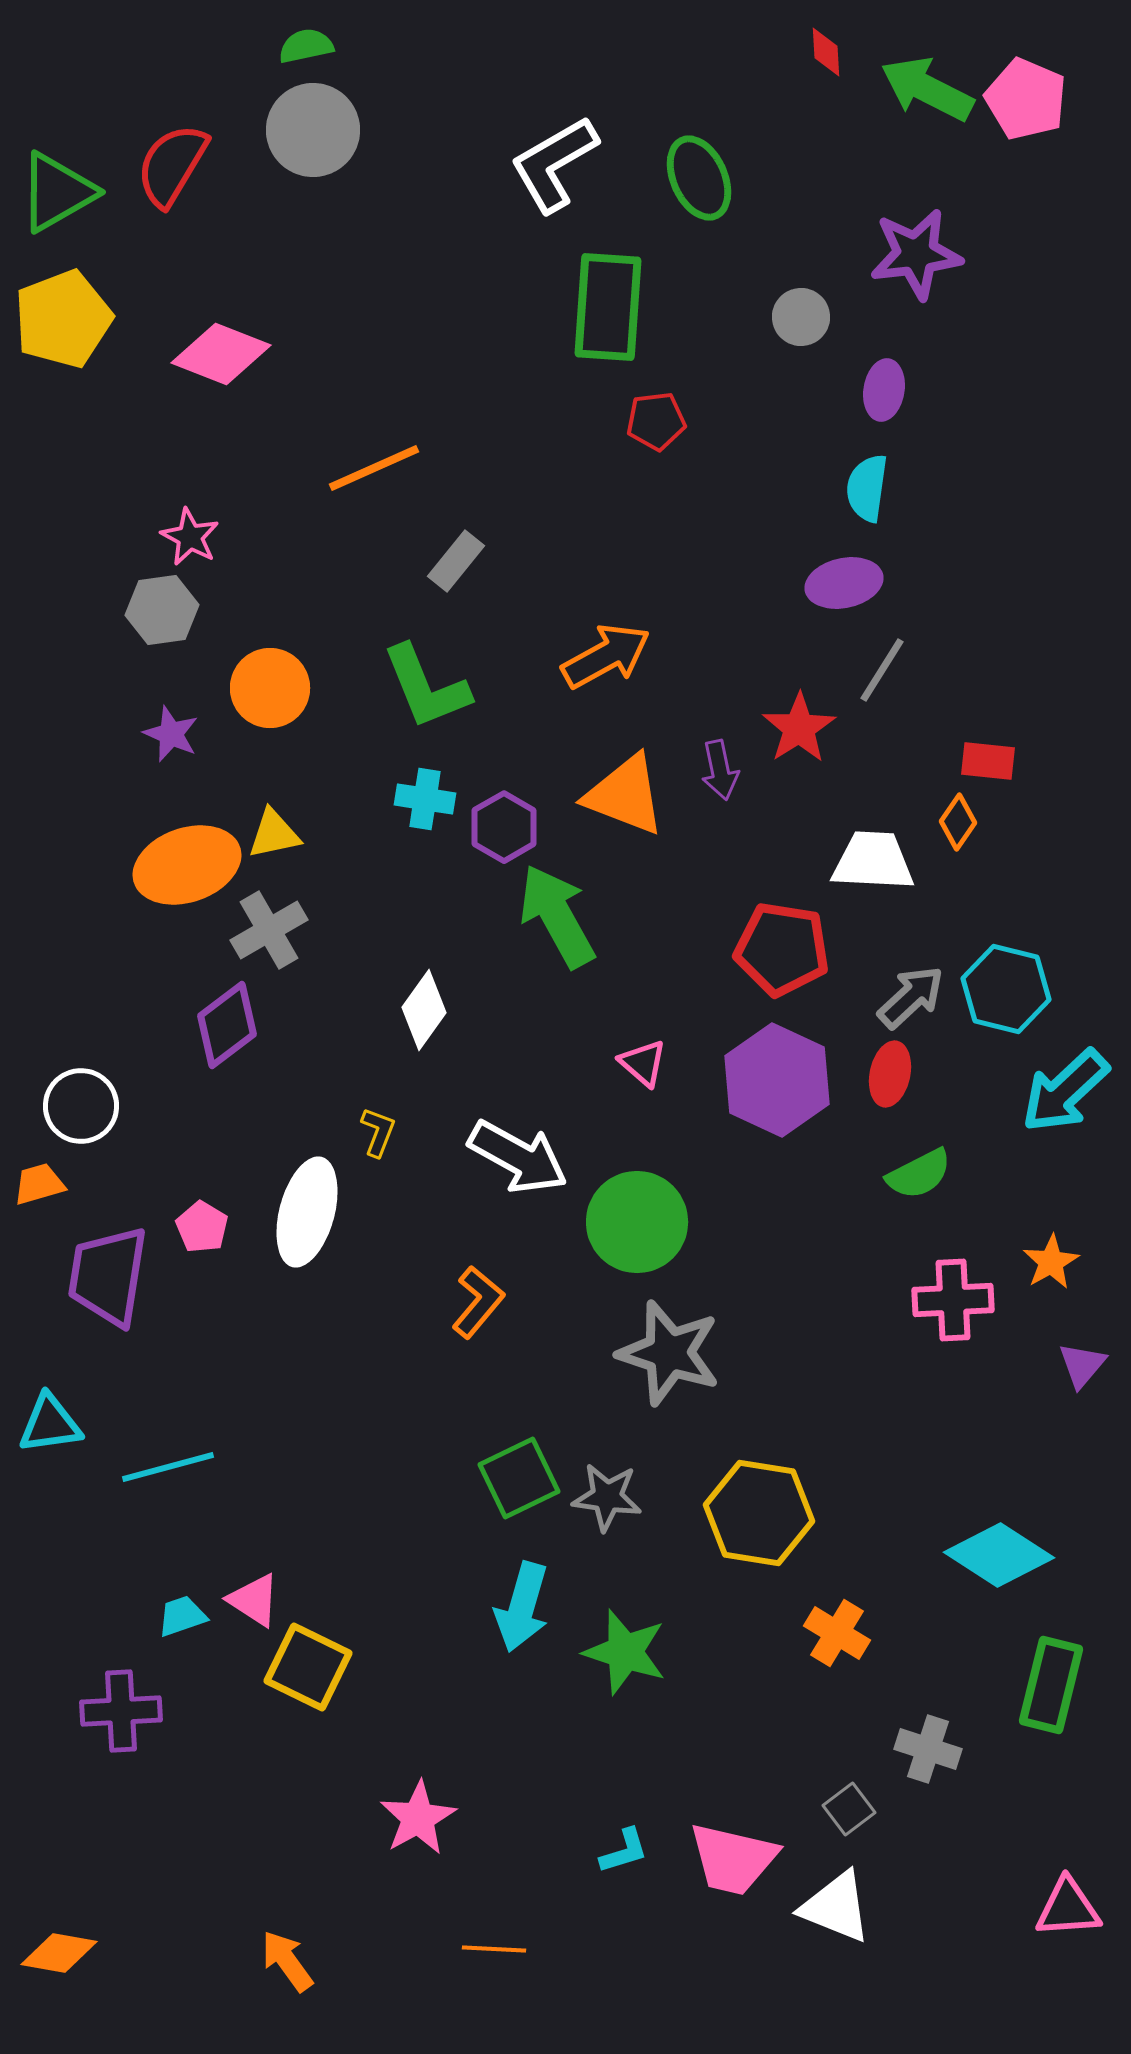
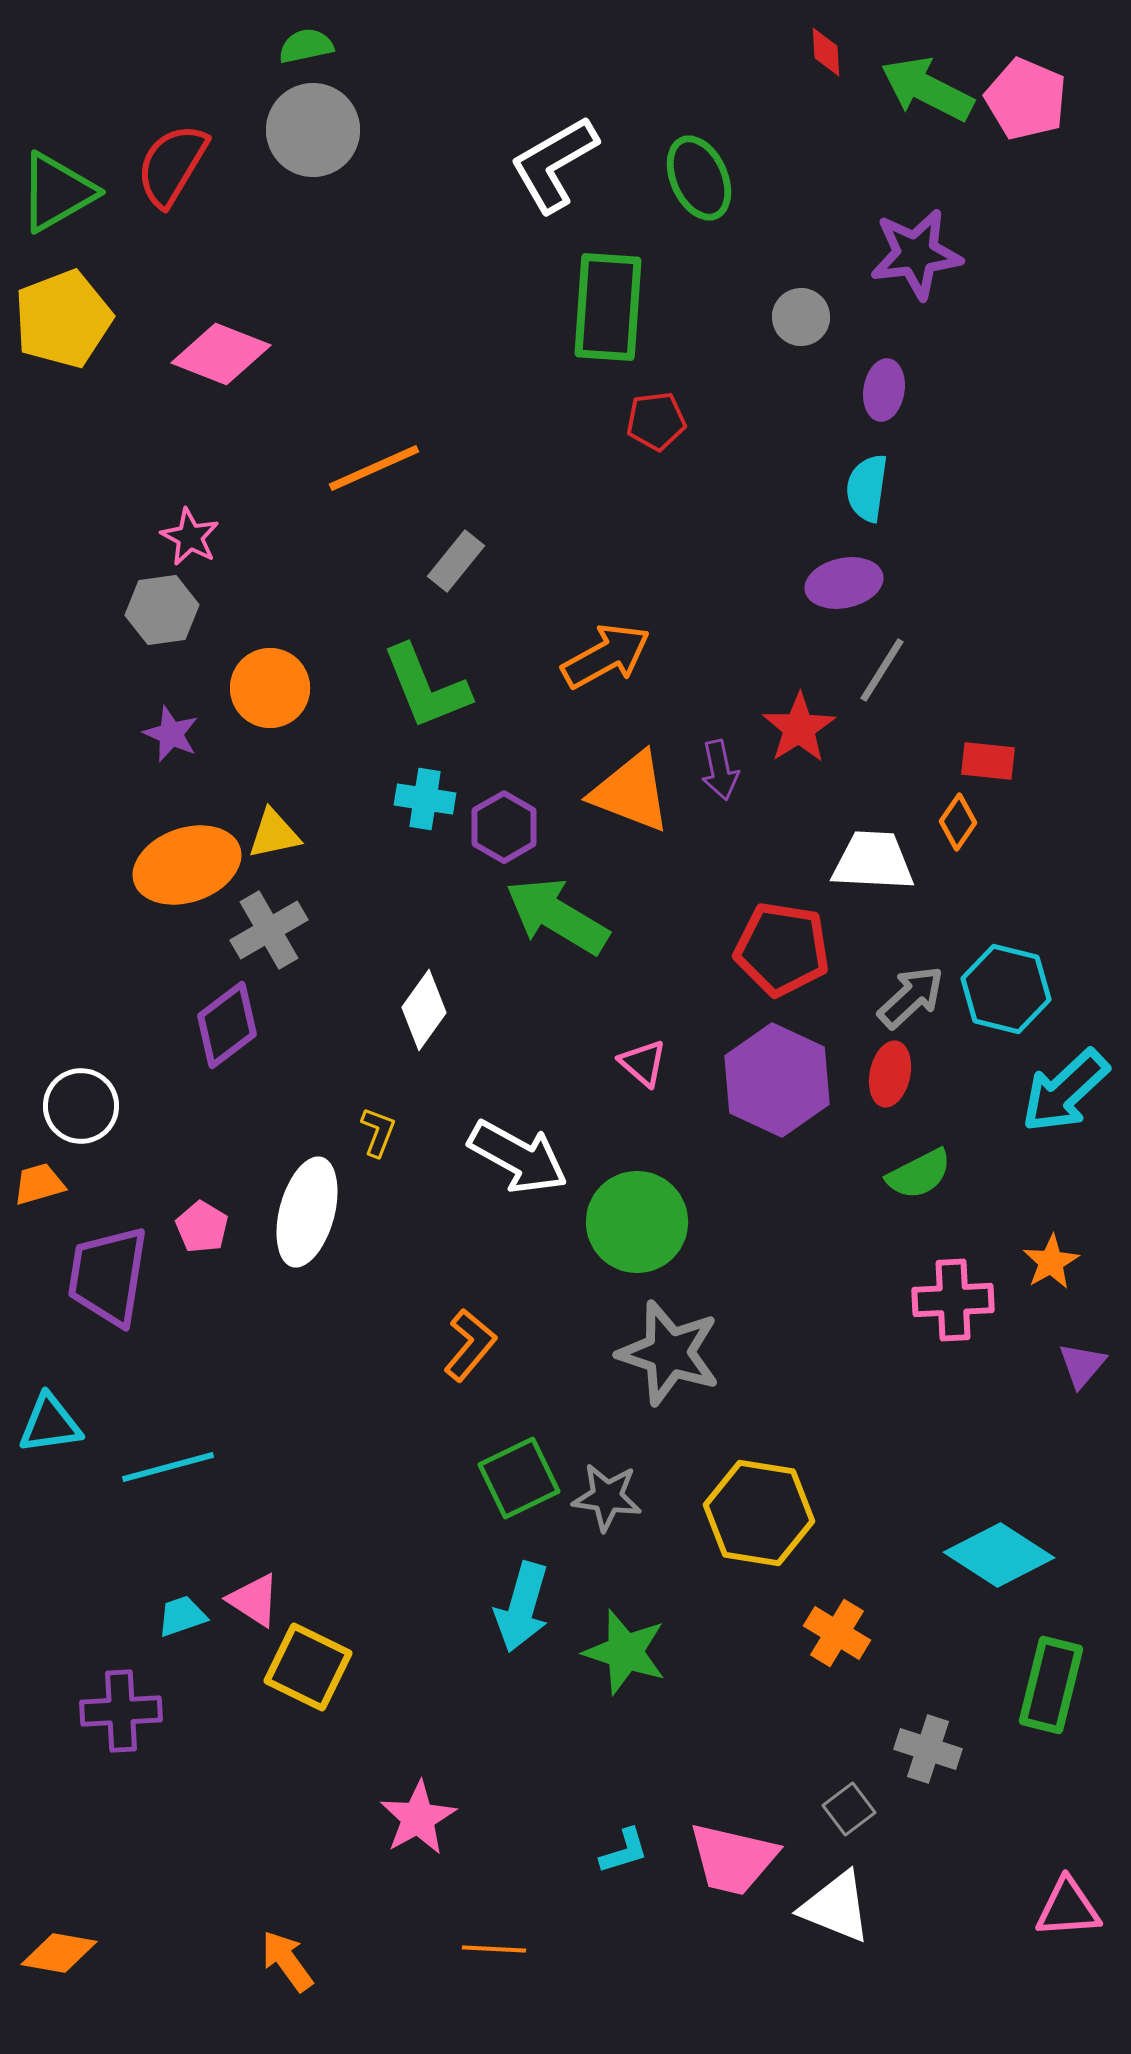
orange triangle at (625, 795): moved 6 px right, 3 px up
green arrow at (557, 916): rotated 30 degrees counterclockwise
orange L-shape at (478, 1302): moved 8 px left, 43 px down
